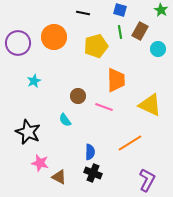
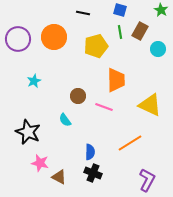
purple circle: moved 4 px up
